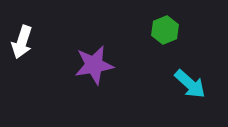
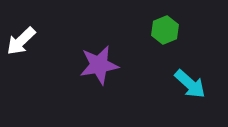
white arrow: moved 1 px left, 1 px up; rotated 28 degrees clockwise
purple star: moved 5 px right
